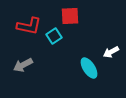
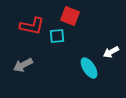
red square: rotated 24 degrees clockwise
red L-shape: moved 3 px right
cyan square: moved 3 px right; rotated 28 degrees clockwise
